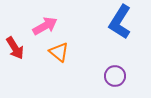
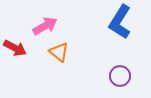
red arrow: rotated 30 degrees counterclockwise
purple circle: moved 5 px right
